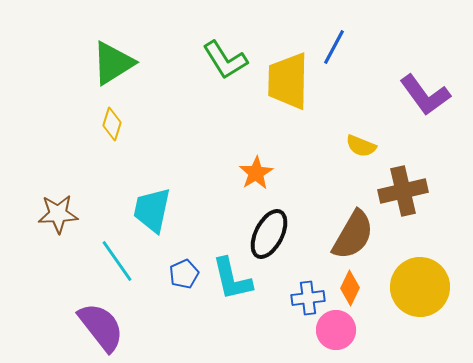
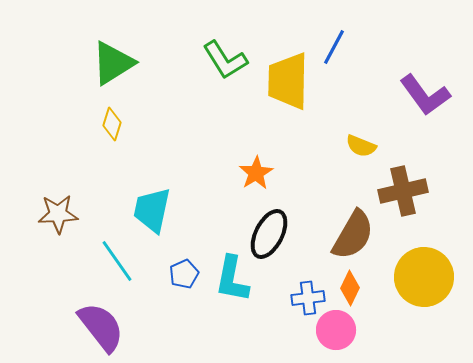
cyan L-shape: rotated 24 degrees clockwise
yellow circle: moved 4 px right, 10 px up
